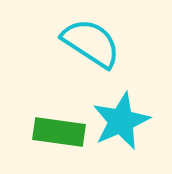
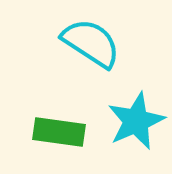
cyan star: moved 15 px right
